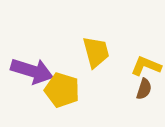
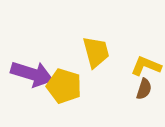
purple arrow: moved 3 px down
yellow pentagon: moved 2 px right, 4 px up
